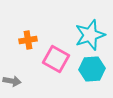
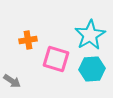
cyan star: rotated 12 degrees counterclockwise
pink square: rotated 12 degrees counterclockwise
gray arrow: rotated 24 degrees clockwise
